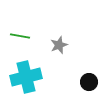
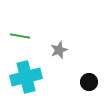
gray star: moved 5 px down
